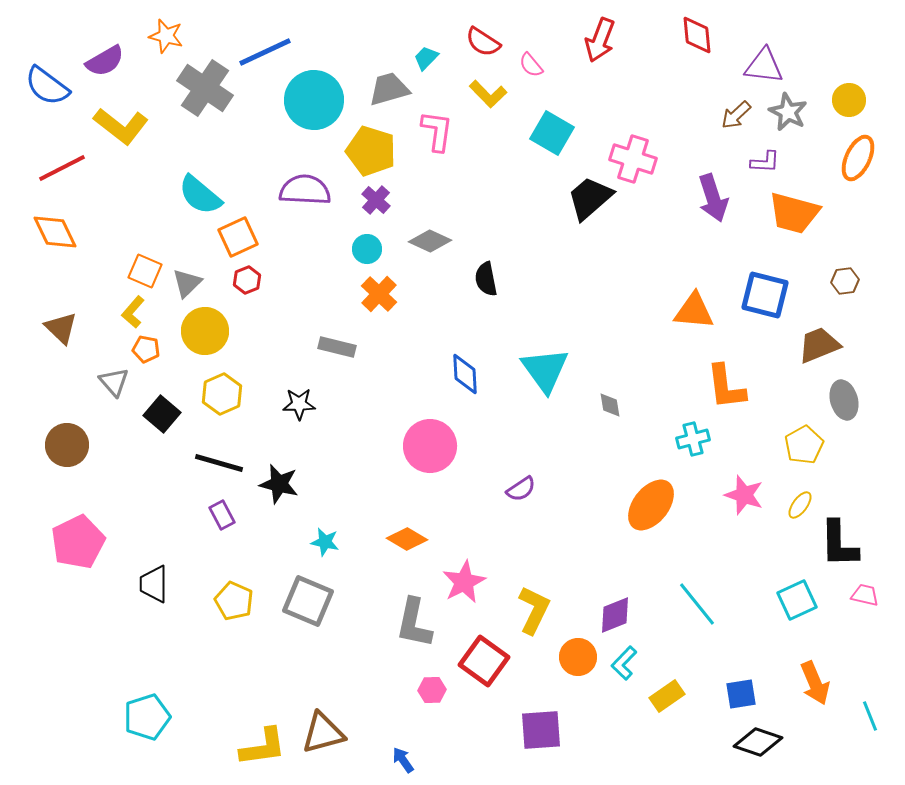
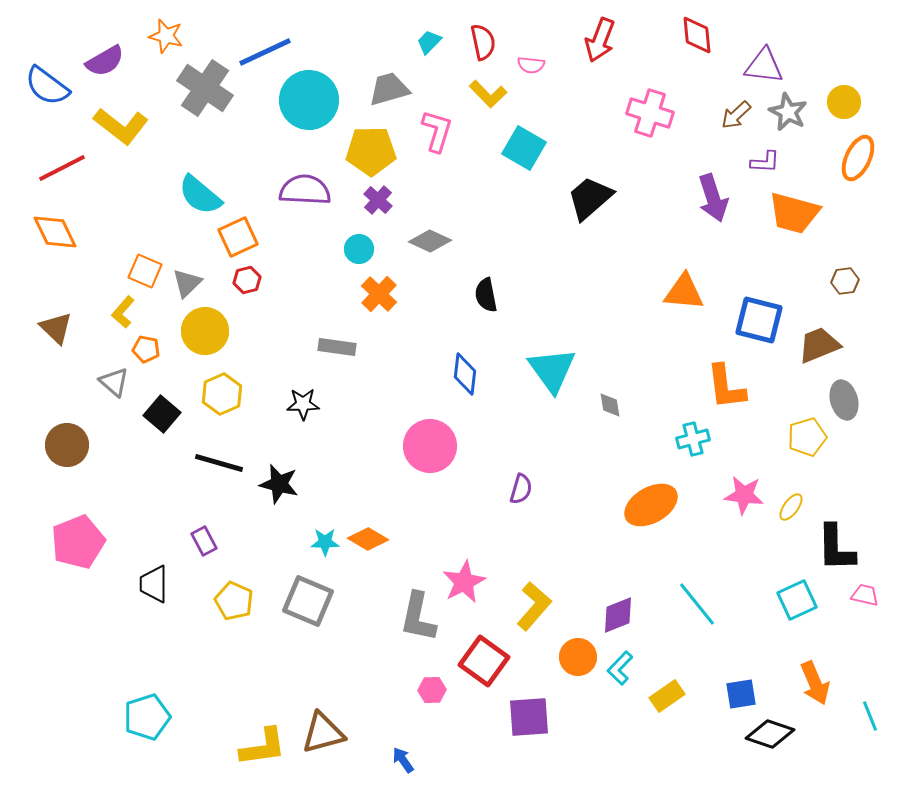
red semicircle at (483, 42): rotated 135 degrees counterclockwise
cyan trapezoid at (426, 58): moved 3 px right, 16 px up
pink semicircle at (531, 65): rotated 44 degrees counterclockwise
cyan circle at (314, 100): moved 5 px left
yellow circle at (849, 100): moved 5 px left, 2 px down
pink L-shape at (437, 131): rotated 9 degrees clockwise
cyan square at (552, 133): moved 28 px left, 15 px down
yellow pentagon at (371, 151): rotated 18 degrees counterclockwise
pink cross at (633, 159): moved 17 px right, 46 px up
purple cross at (376, 200): moved 2 px right
cyan circle at (367, 249): moved 8 px left
black semicircle at (486, 279): moved 16 px down
red hexagon at (247, 280): rotated 8 degrees clockwise
blue square at (765, 295): moved 6 px left, 25 px down
orange triangle at (694, 311): moved 10 px left, 19 px up
yellow L-shape at (133, 312): moved 10 px left
brown triangle at (61, 328): moved 5 px left
gray rectangle at (337, 347): rotated 6 degrees counterclockwise
cyan triangle at (545, 370): moved 7 px right
blue diamond at (465, 374): rotated 9 degrees clockwise
gray triangle at (114, 382): rotated 8 degrees counterclockwise
black star at (299, 404): moved 4 px right
yellow pentagon at (804, 445): moved 3 px right, 8 px up; rotated 12 degrees clockwise
purple semicircle at (521, 489): rotated 40 degrees counterclockwise
pink star at (744, 495): rotated 12 degrees counterclockwise
orange ellipse at (651, 505): rotated 22 degrees clockwise
yellow ellipse at (800, 505): moved 9 px left, 2 px down
purple rectangle at (222, 515): moved 18 px left, 26 px down
orange diamond at (407, 539): moved 39 px left
pink pentagon at (78, 542): rotated 4 degrees clockwise
cyan star at (325, 542): rotated 12 degrees counterclockwise
black L-shape at (839, 544): moved 3 px left, 4 px down
yellow L-shape at (534, 610): moved 4 px up; rotated 15 degrees clockwise
purple diamond at (615, 615): moved 3 px right
gray L-shape at (414, 623): moved 4 px right, 6 px up
cyan L-shape at (624, 663): moved 4 px left, 5 px down
purple square at (541, 730): moved 12 px left, 13 px up
black diamond at (758, 742): moved 12 px right, 8 px up
